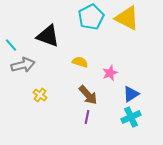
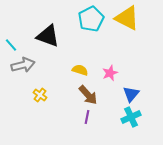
cyan pentagon: moved 2 px down
yellow semicircle: moved 8 px down
blue triangle: rotated 18 degrees counterclockwise
